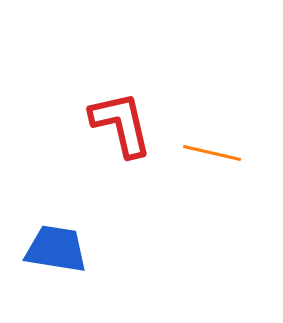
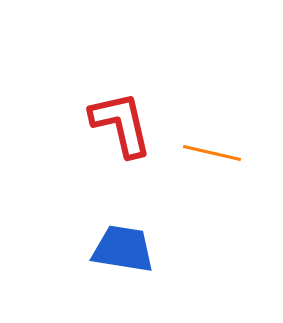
blue trapezoid: moved 67 px right
